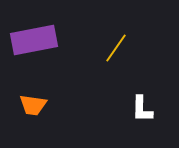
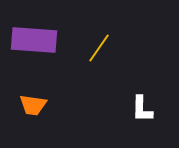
purple rectangle: rotated 15 degrees clockwise
yellow line: moved 17 px left
